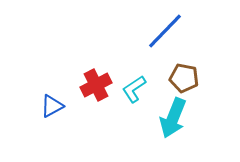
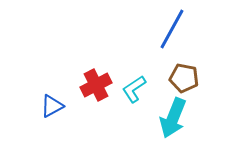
blue line: moved 7 px right, 2 px up; rotated 15 degrees counterclockwise
